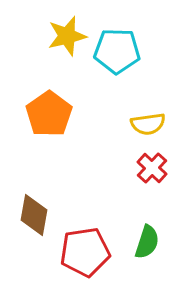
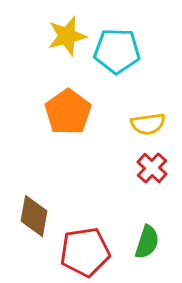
orange pentagon: moved 19 px right, 2 px up
brown diamond: moved 1 px down
